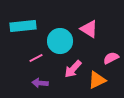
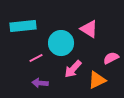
cyan circle: moved 1 px right, 2 px down
